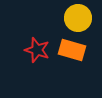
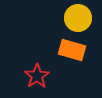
red star: moved 26 px down; rotated 20 degrees clockwise
